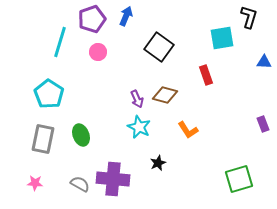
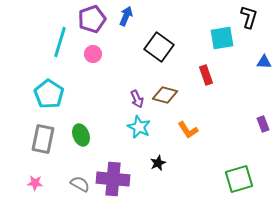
pink circle: moved 5 px left, 2 px down
